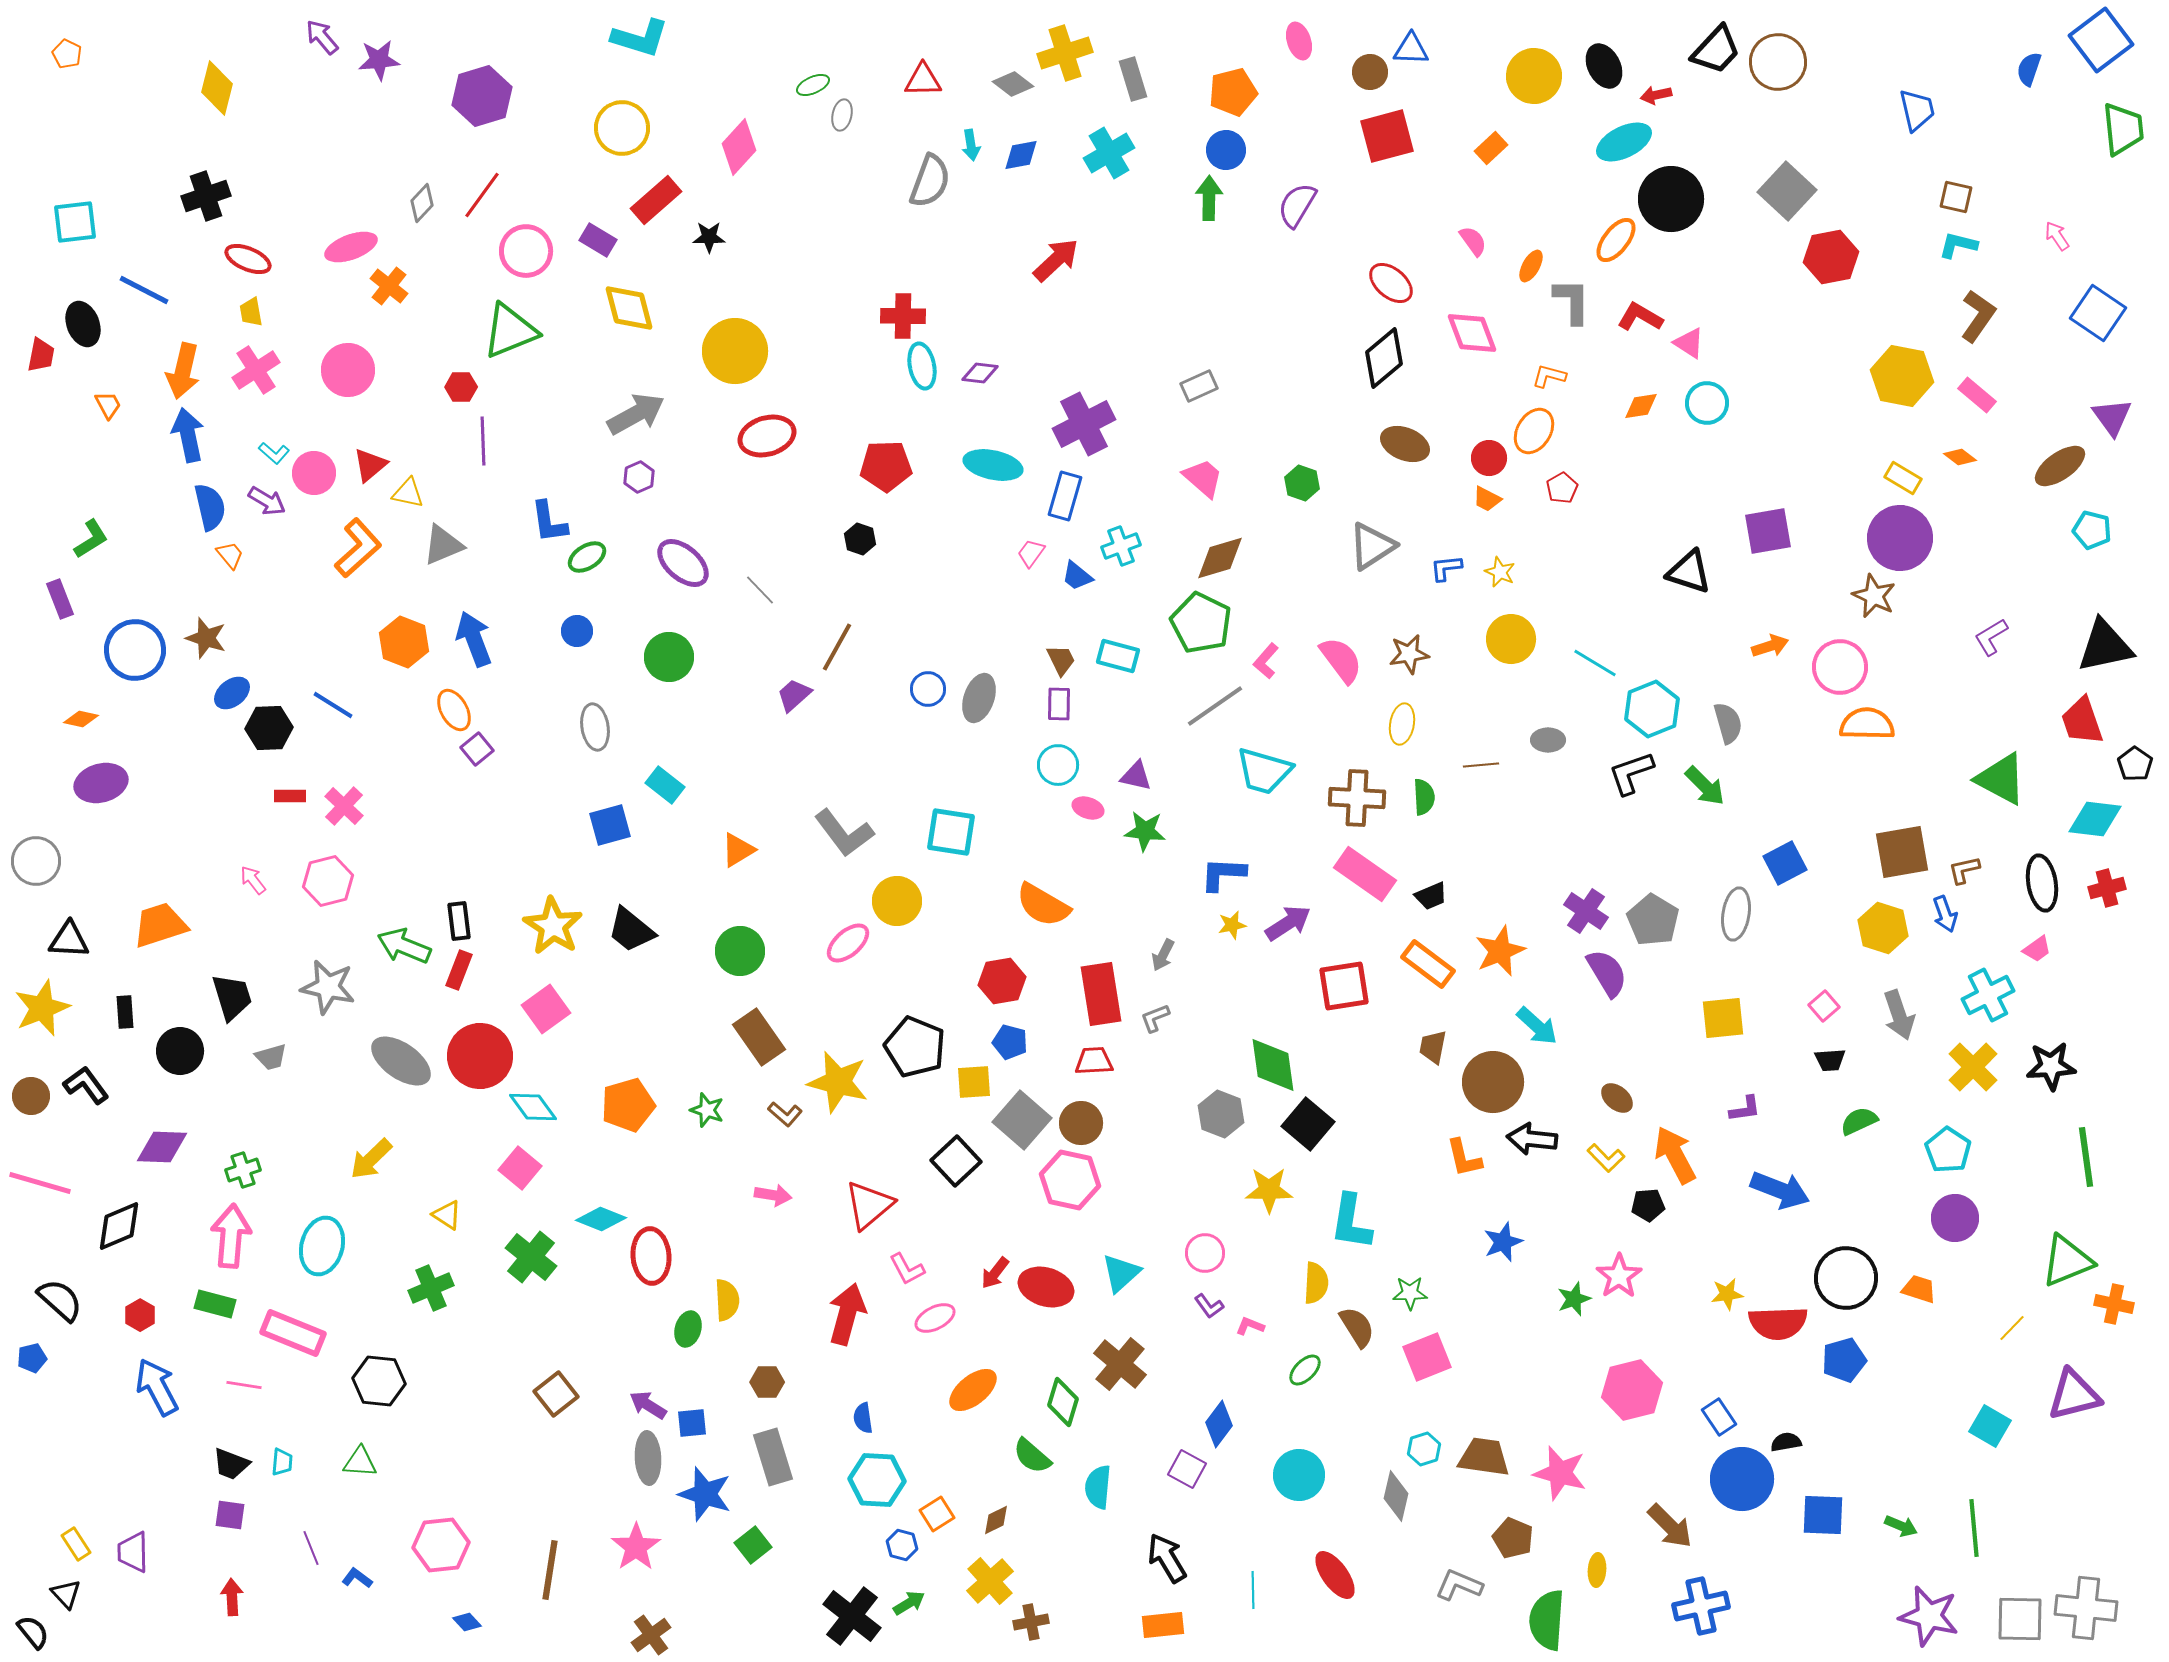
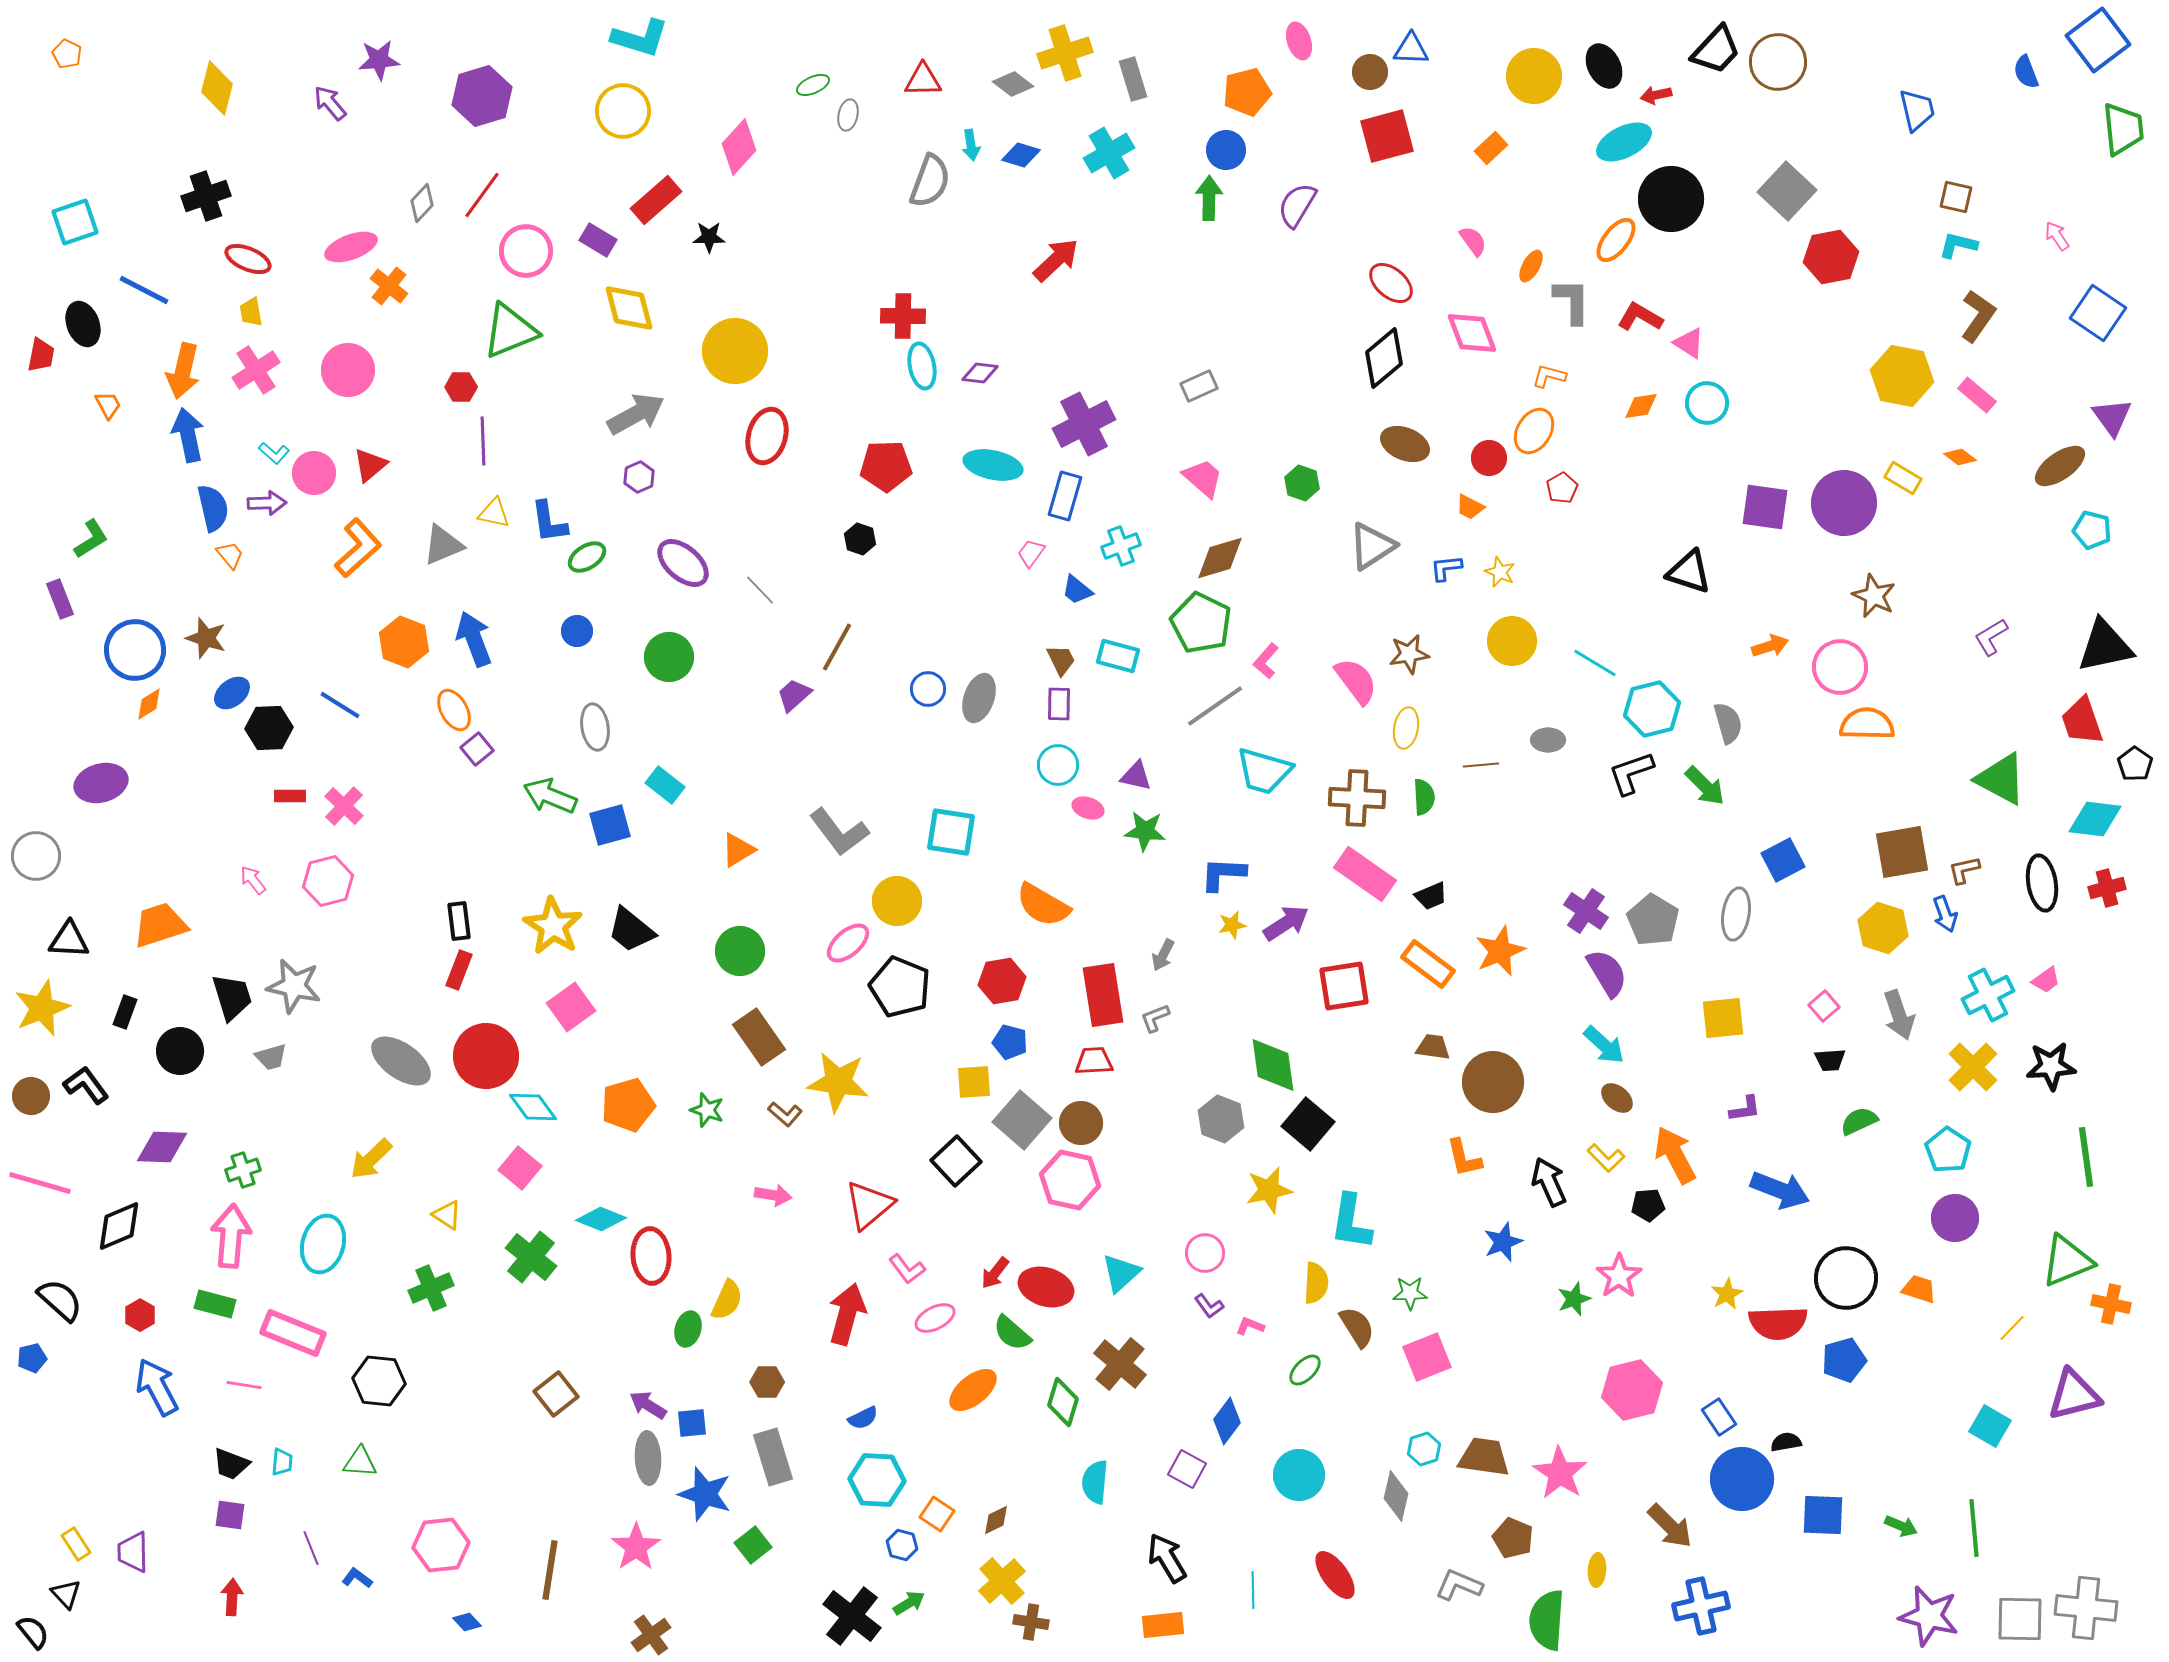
purple arrow at (322, 37): moved 8 px right, 66 px down
blue square at (2101, 40): moved 3 px left
blue semicircle at (2029, 69): moved 3 px left, 3 px down; rotated 40 degrees counterclockwise
orange pentagon at (1233, 92): moved 14 px right
gray ellipse at (842, 115): moved 6 px right
yellow circle at (622, 128): moved 1 px right, 17 px up
blue diamond at (1021, 155): rotated 27 degrees clockwise
cyan square at (75, 222): rotated 12 degrees counterclockwise
red ellipse at (767, 436): rotated 58 degrees counterclockwise
yellow triangle at (408, 493): moved 86 px right, 20 px down
orange trapezoid at (1487, 499): moved 17 px left, 8 px down
purple arrow at (267, 501): moved 2 px down; rotated 33 degrees counterclockwise
blue semicircle at (210, 507): moved 3 px right, 1 px down
purple square at (1768, 531): moved 3 px left, 24 px up; rotated 18 degrees clockwise
purple circle at (1900, 538): moved 56 px left, 35 px up
blue trapezoid at (1077, 576): moved 14 px down
yellow circle at (1511, 639): moved 1 px right, 2 px down
pink semicircle at (1341, 660): moved 15 px right, 21 px down
blue line at (333, 705): moved 7 px right
cyan hexagon at (1652, 709): rotated 8 degrees clockwise
orange diamond at (81, 719): moved 68 px right, 15 px up; rotated 44 degrees counterclockwise
yellow ellipse at (1402, 724): moved 4 px right, 4 px down
gray L-shape at (844, 833): moved 5 px left, 1 px up
gray circle at (36, 861): moved 5 px up
blue square at (1785, 863): moved 2 px left, 3 px up
purple arrow at (1288, 923): moved 2 px left
green arrow at (404, 946): moved 146 px right, 150 px up
pink trapezoid at (2037, 949): moved 9 px right, 31 px down
gray star at (328, 987): moved 34 px left, 1 px up
red rectangle at (1101, 994): moved 2 px right, 1 px down
pink square at (546, 1009): moved 25 px right, 2 px up
black rectangle at (125, 1012): rotated 24 degrees clockwise
cyan arrow at (1537, 1026): moved 67 px right, 19 px down
black pentagon at (915, 1047): moved 15 px left, 60 px up
brown trapezoid at (1433, 1047): rotated 87 degrees clockwise
red circle at (480, 1056): moved 6 px right
yellow star at (838, 1082): rotated 6 degrees counterclockwise
gray hexagon at (1221, 1114): moved 5 px down
black arrow at (1532, 1139): moved 17 px right, 43 px down; rotated 60 degrees clockwise
yellow star at (1269, 1190): rotated 12 degrees counterclockwise
cyan ellipse at (322, 1246): moved 1 px right, 2 px up
pink L-shape at (907, 1269): rotated 9 degrees counterclockwise
yellow star at (1727, 1294): rotated 20 degrees counterclockwise
yellow semicircle at (727, 1300): rotated 27 degrees clockwise
orange cross at (2114, 1304): moved 3 px left
blue semicircle at (863, 1418): rotated 108 degrees counterclockwise
blue diamond at (1219, 1424): moved 8 px right, 3 px up
green semicircle at (1032, 1456): moved 20 px left, 123 px up
pink star at (1560, 1473): rotated 18 degrees clockwise
cyan semicircle at (1098, 1487): moved 3 px left, 5 px up
orange square at (937, 1514): rotated 24 degrees counterclockwise
yellow cross at (990, 1581): moved 12 px right
red arrow at (232, 1597): rotated 6 degrees clockwise
brown cross at (1031, 1622): rotated 20 degrees clockwise
